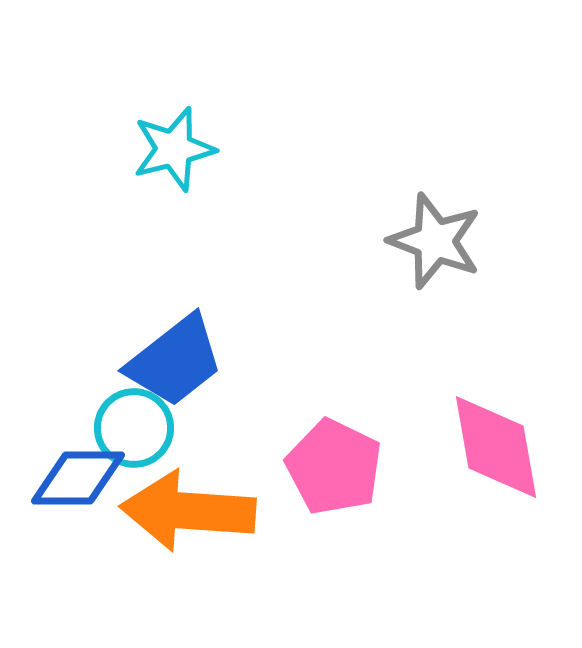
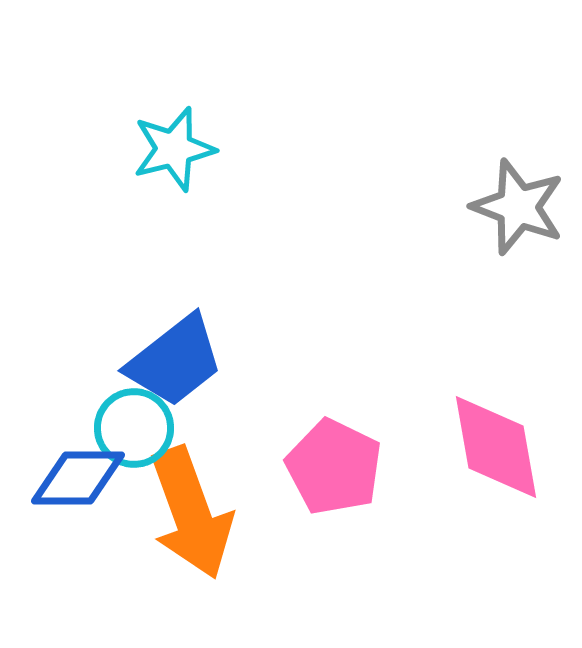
gray star: moved 83 px right, 34 px up
orange arrow: moved 3 px right, 2 px down; rotated 114 degrees counterclockwise
